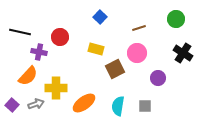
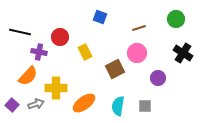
blue square: rotated 24 degrees counterclockwise
yellow rectangle: moved 11 px left, 3 px down; rotated 49 degrees clockwise
